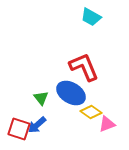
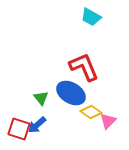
pink triangle: moved 1 px right, 3 px up; rotated 24 degrees counterclockwise
